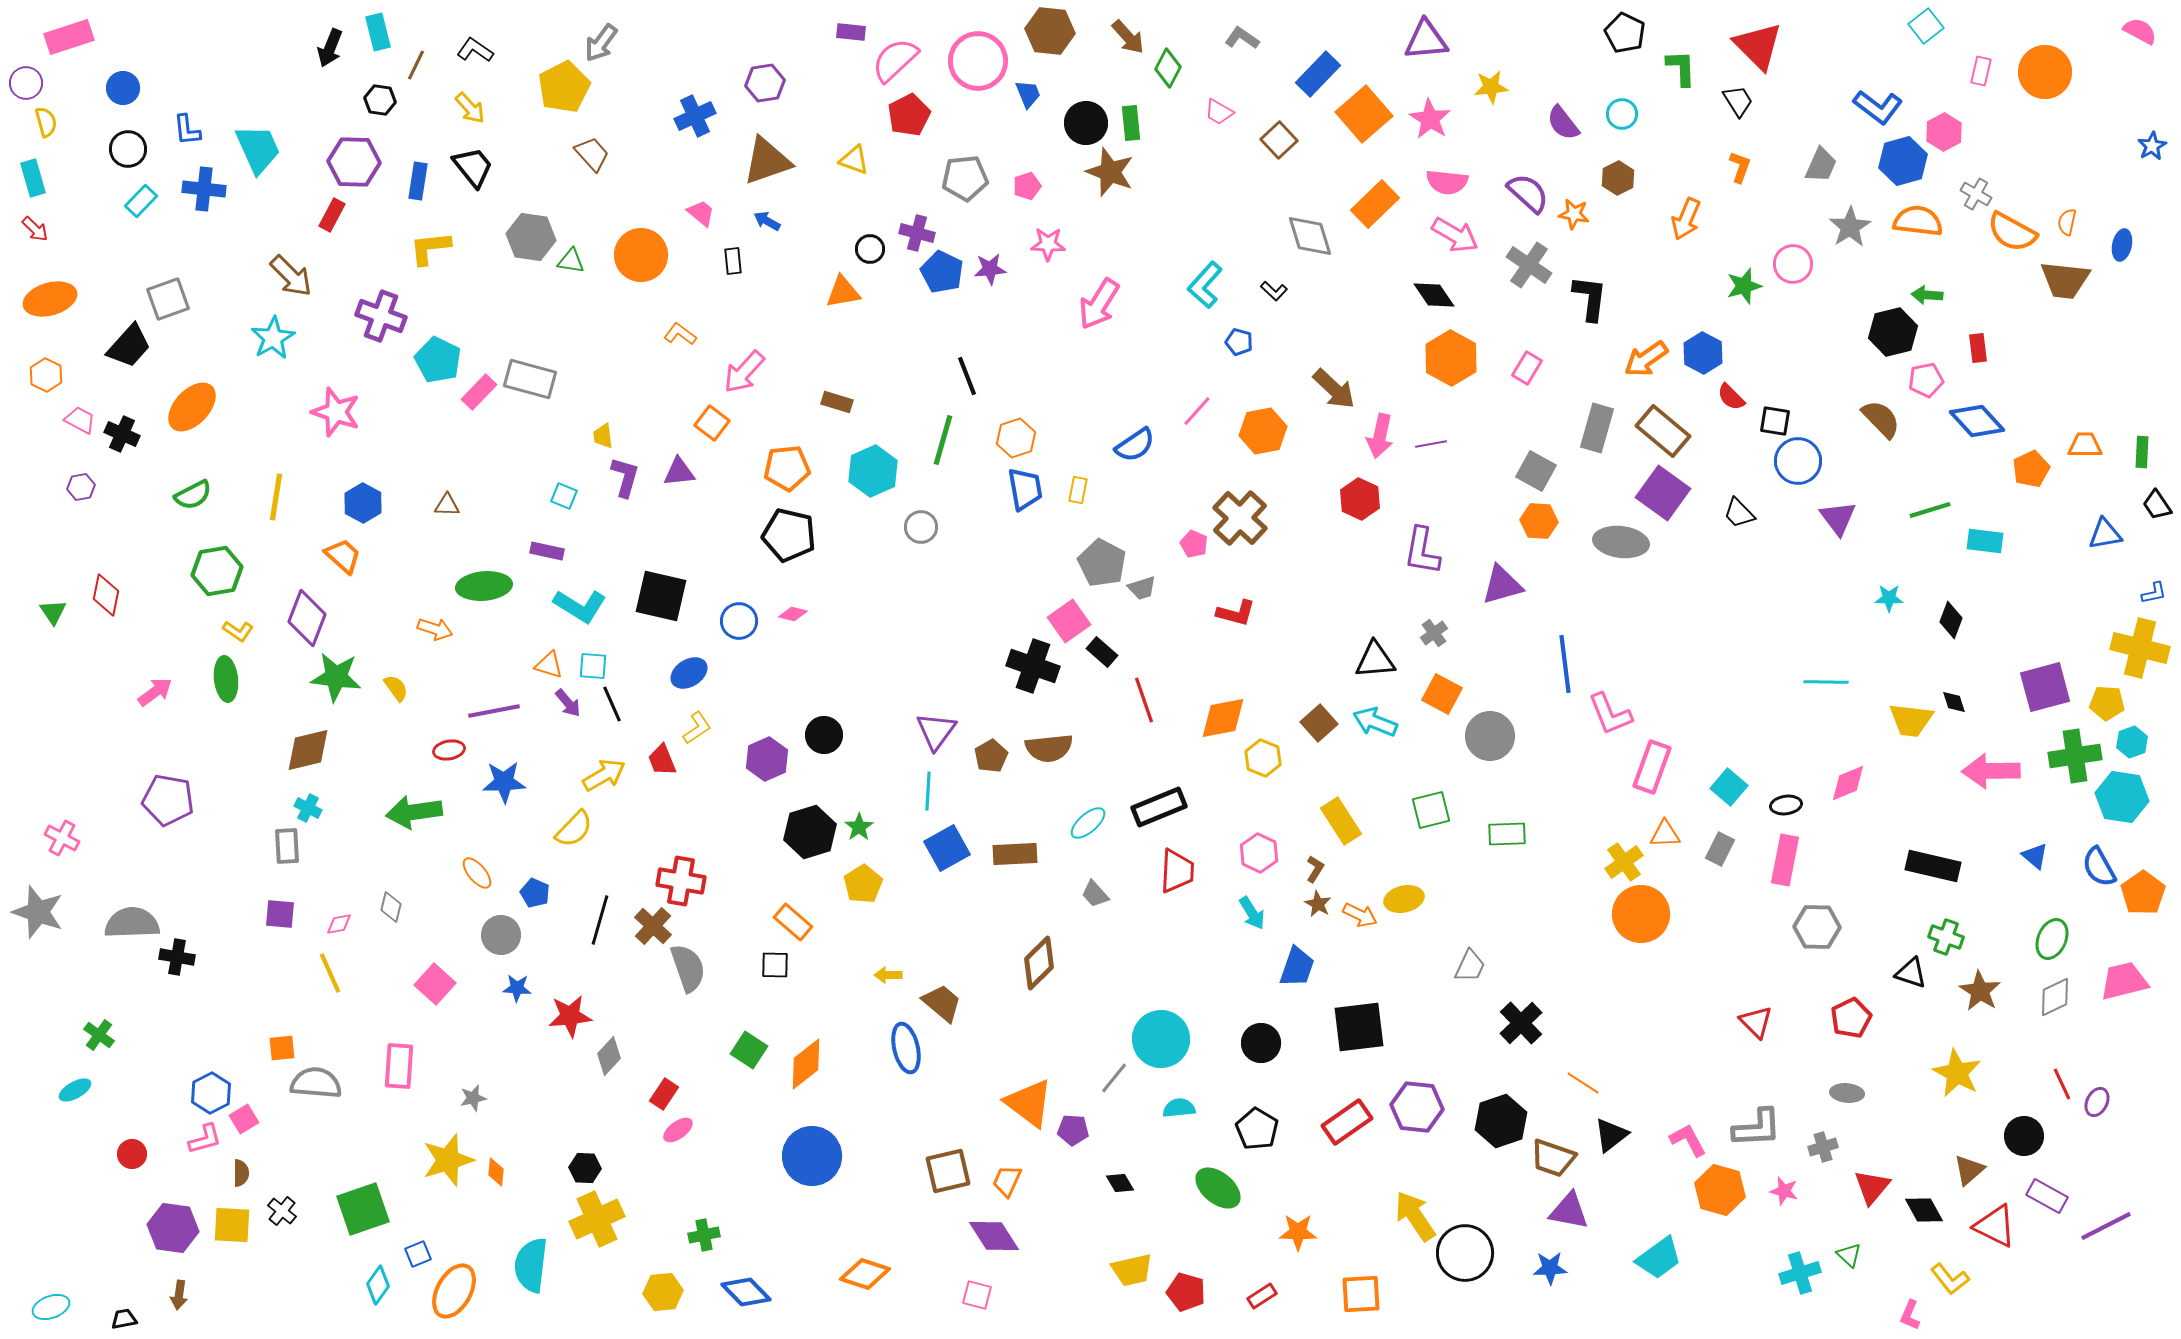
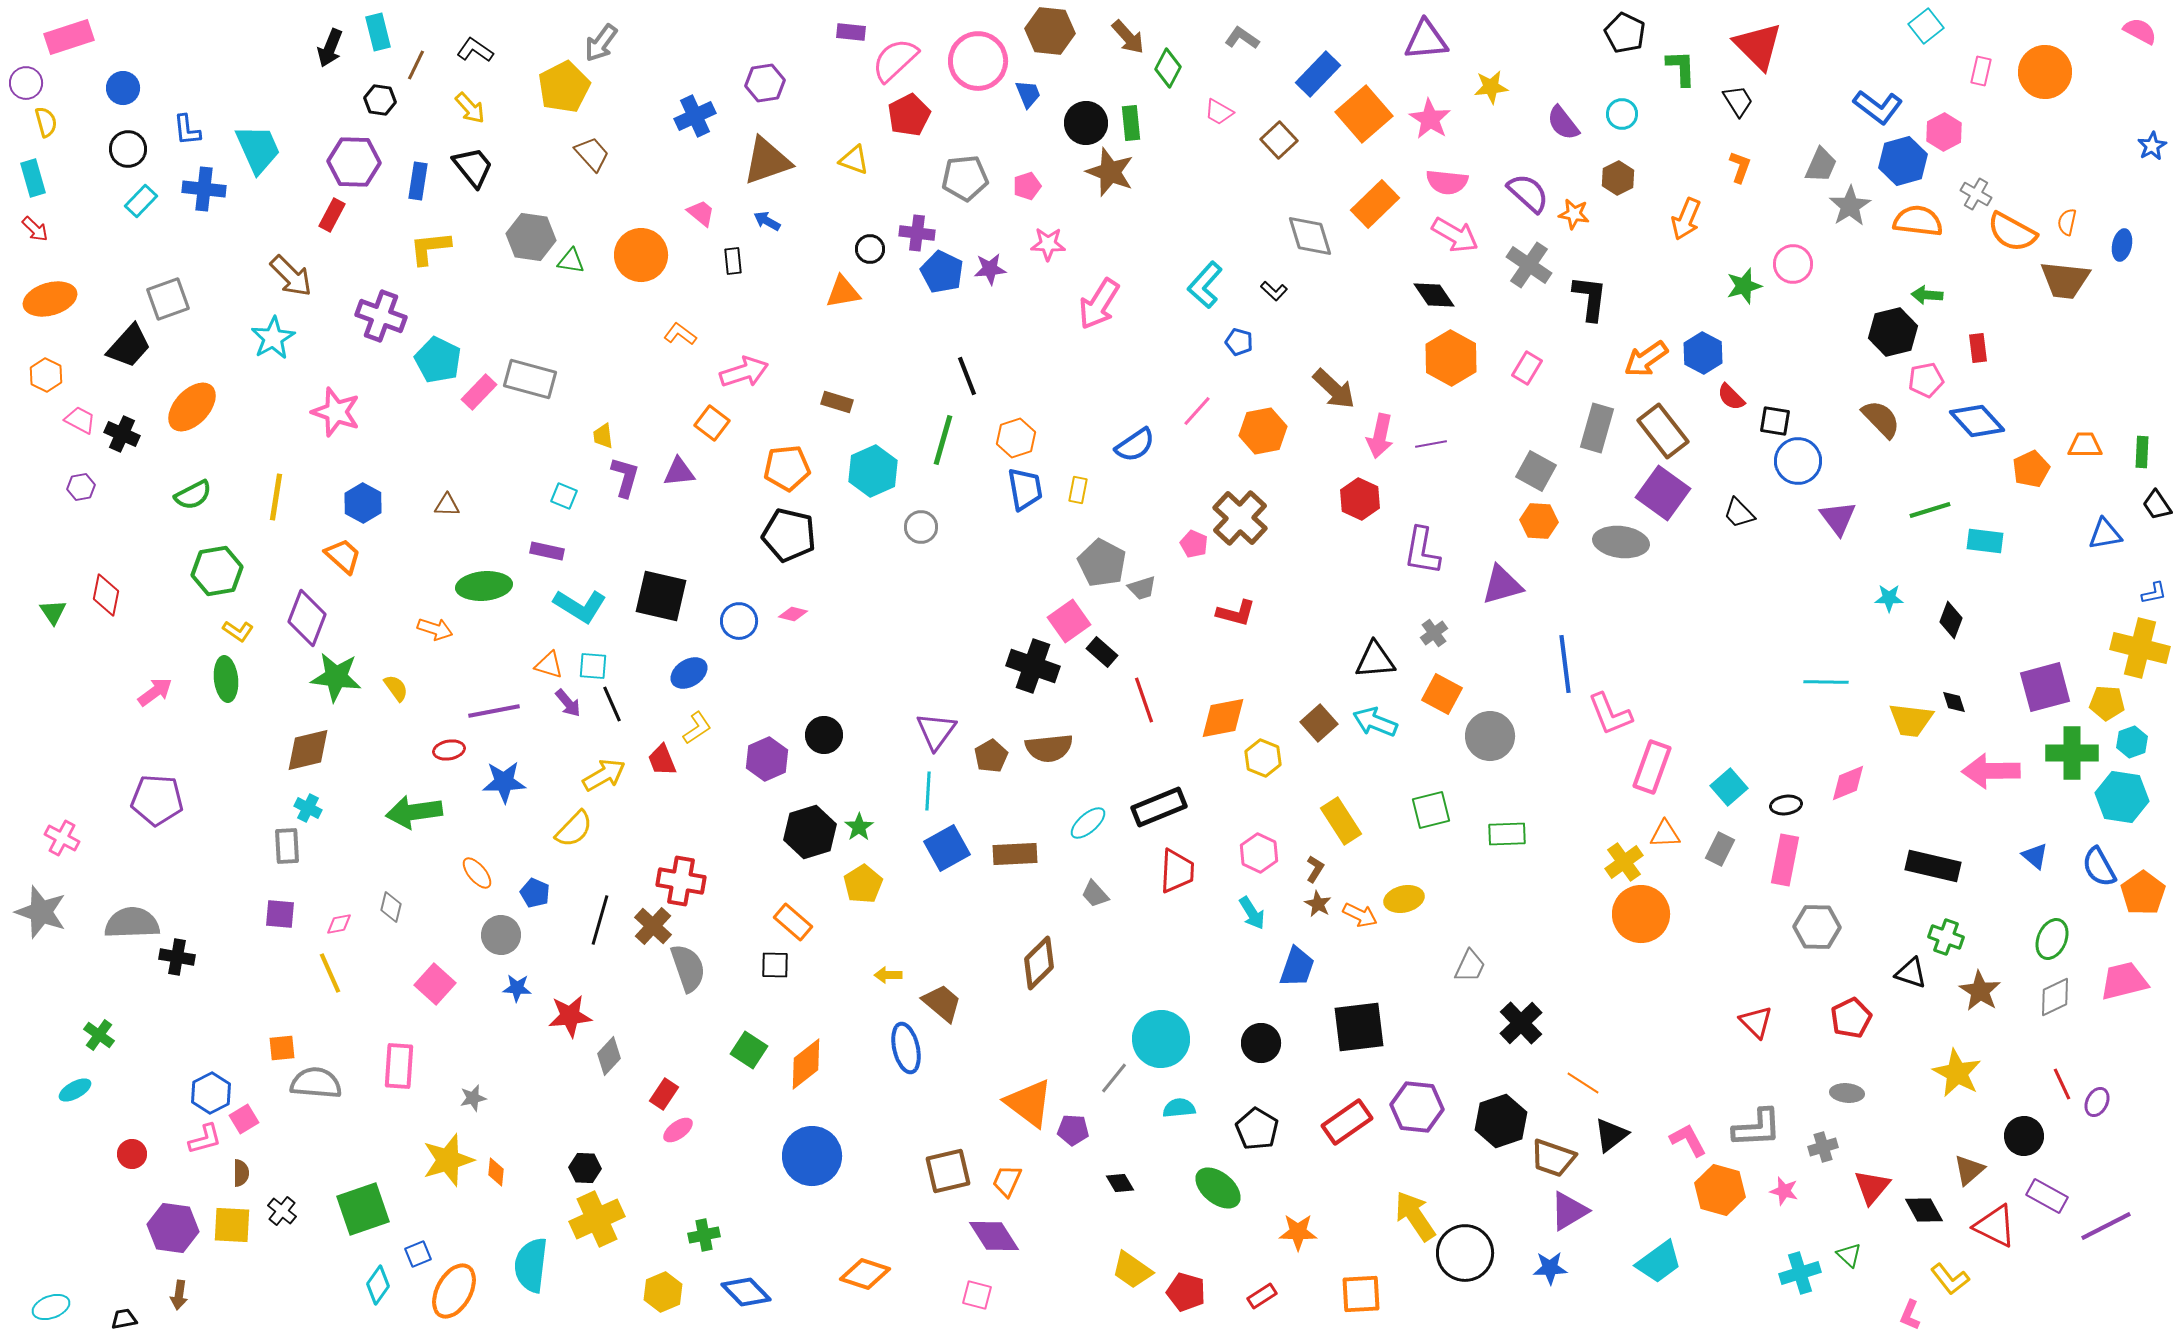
gray star at (1850, 227): moved 21 px up
purple cross at (917, 233): rotated 8 degrees counterclockwise
pink arrow at (744, 372): rotated 150 degrees counterclockwise
brown rectangle at (1663, 431): rotated 12 degrees clockwise
green cross at (2075, 756): moved 3 px left, 3 px up; rotated 9 degrees clockwise
cyan square at (1729, 787): rotated 9 degrees clockwise
purple pentagon at (168, 800): moved 11 px left; rotated 6 degrees counterclockwise
gray star at (38, 912): moved 3 px right
purple triangle at (1569, 1211): rotated 42 degrees counterclockwise
cyan trapezoid at (1659, 1258): moved 4 px down
yellow trapezoid at (1132, 1270): rotated 48 degrees clockwise
yellow hexagon at (663, 1292): rotated 18 degrees counterclockwise
